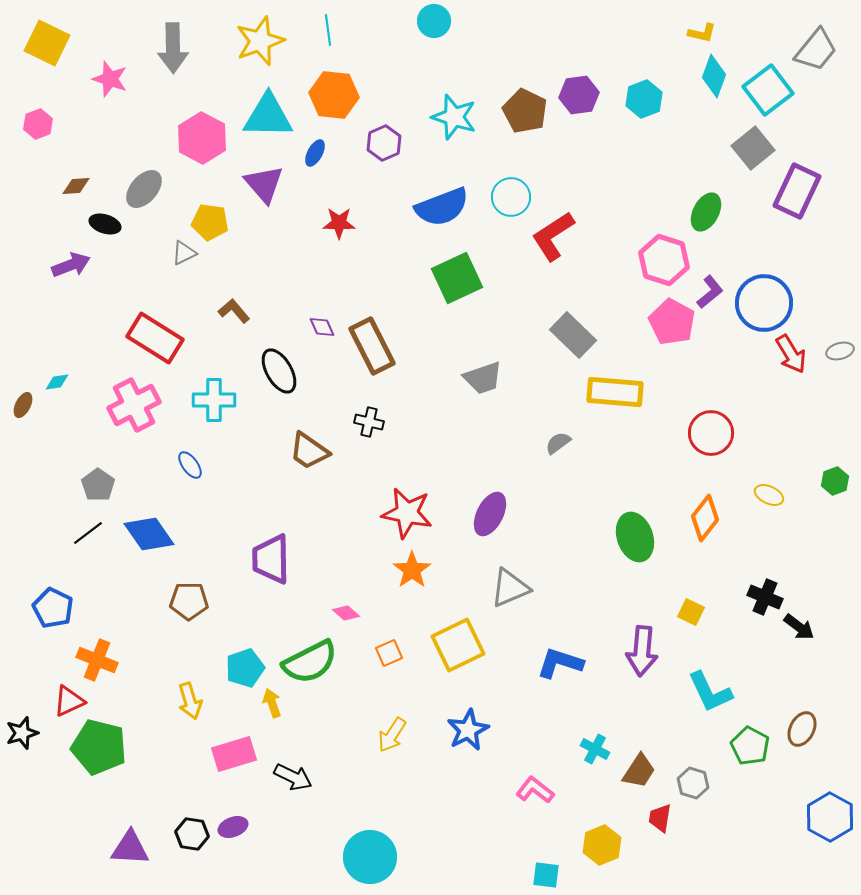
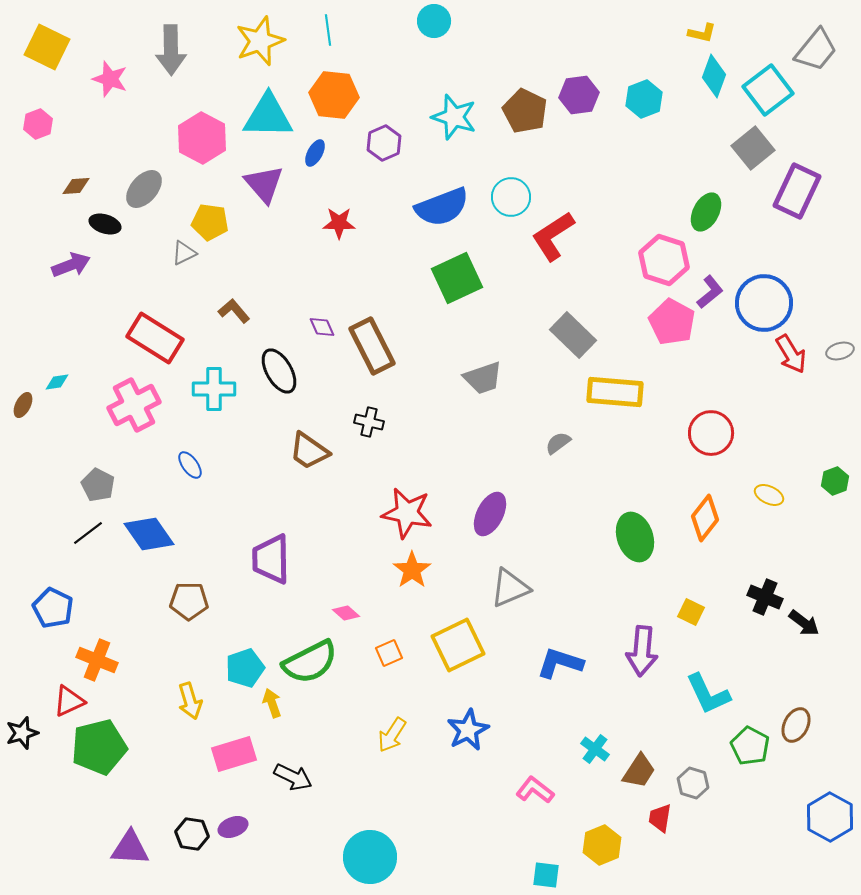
yellow square at (47, 43): moved 4 px down
gray arrow at (173, 48): moved 2 px left, 2 px down
cyan cross at (214, 400): moved 11 px up
gray pentagon at (98, 485): rotated 8 degrees counterclockwise
black arrow at (799, 627): moved 5 px right, 4 px up
cyan L-shape at (710, 692): moved 2 px left, 2 px down
brown ellipse at (802, 729): moved 6 px left, 4 px up
green pentagon at (99, 747): rotated 28 degrees counterclockwise
cyan cross at (595, 749): rotated 8 degrees clockwise
